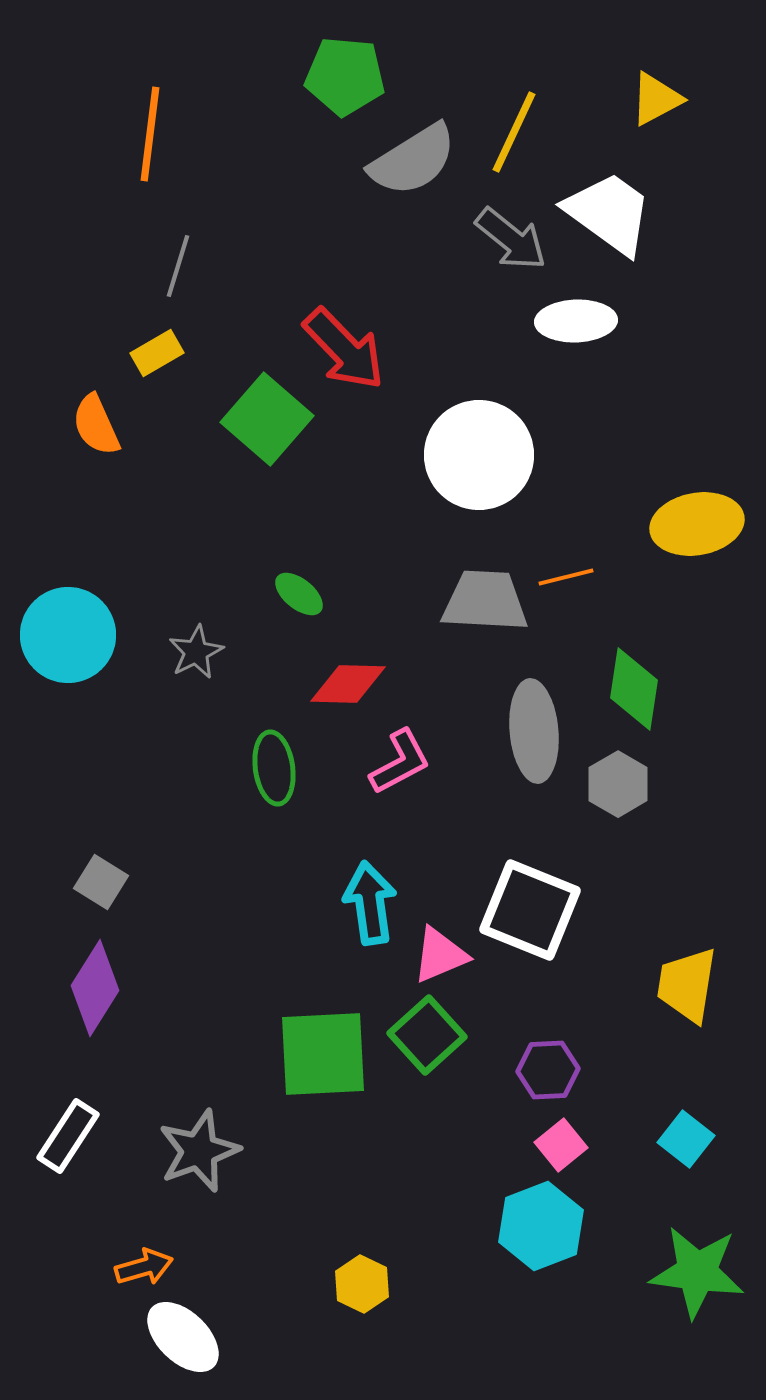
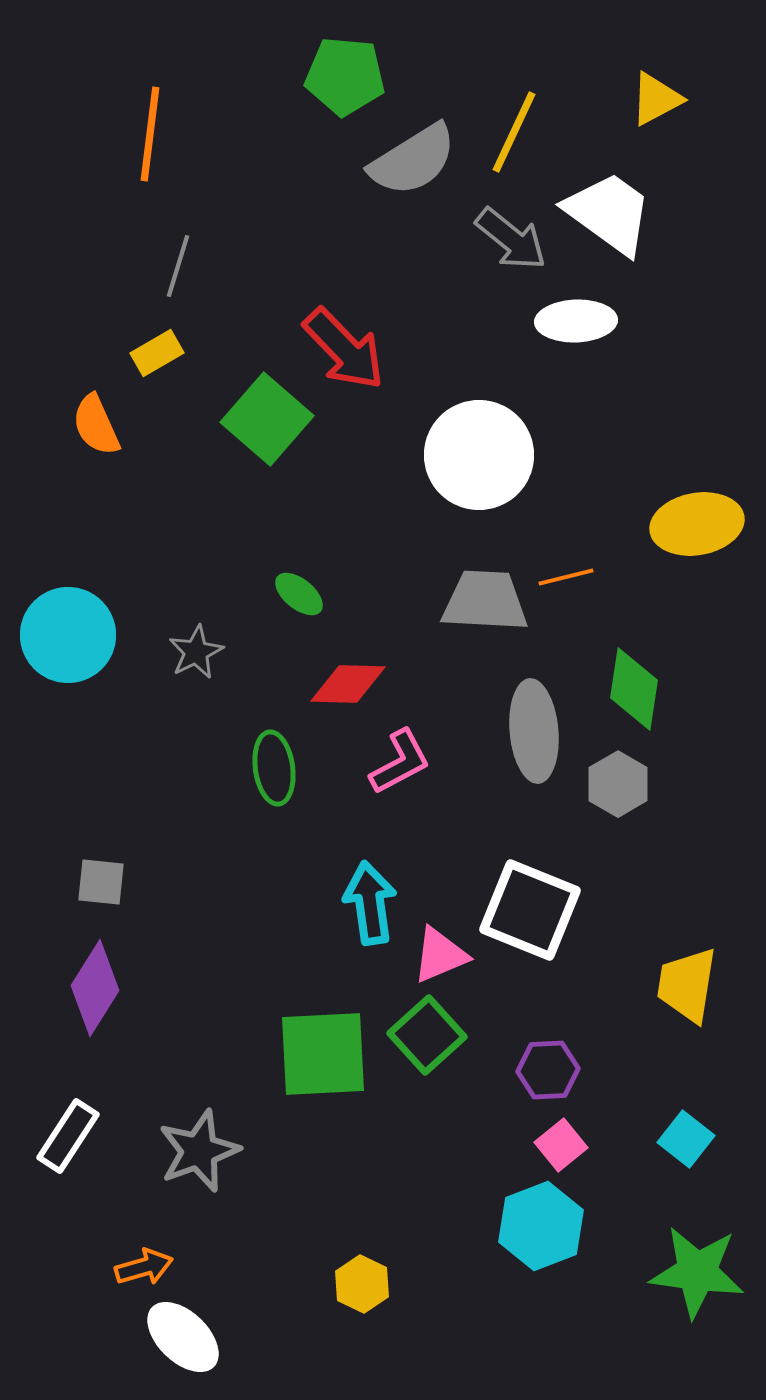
gray square at (101, 882): rotated 26 degrees counterclockwise
